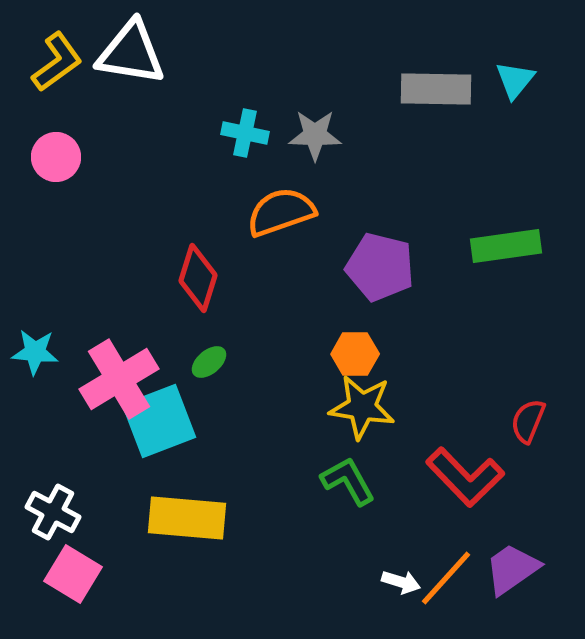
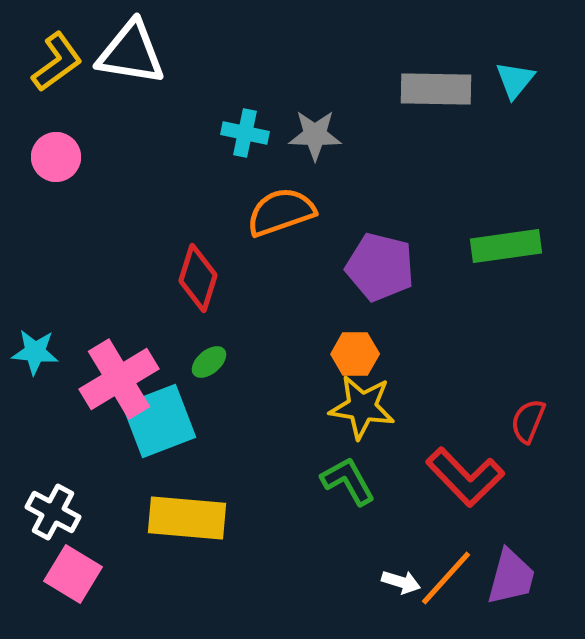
purple trapezoid: moved 1 px left, 8 px down; rotated 140 degrees clockwise
